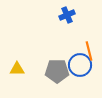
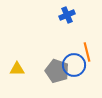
orange line: moved 2 px left, 1 px down
blue circle: moved 6 px left
gray pentagon: rotated 20 degrees clockwise
